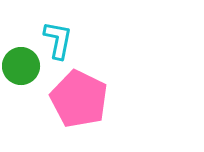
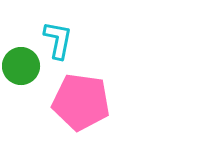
pink pentagon: moved 2 px right, 3 px down; rotated 18 degrees counterclockwise
